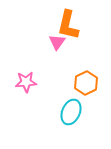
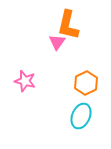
pink star: moved 1 px left, 1 px up; rotated 20 degrees clockwise
cyan ellipse: moved 10 px right, 4 px down
